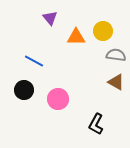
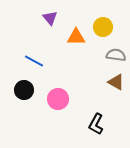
yellow circle: moved 4 px up
